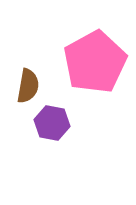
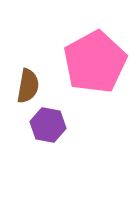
purple hexagon: moved 4 px left, 2 px down
